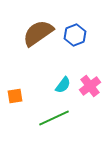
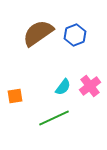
cyan semicircle: moved 2 px down
